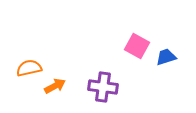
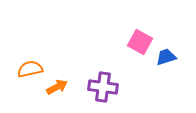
pink square: moved 3 px right, 4 px up
orange semicircle: moved 1 px right, 1 px down
orange arrow: moved 2 px right, 1 px down
